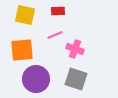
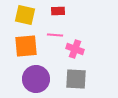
pink line: rotated 28 degrees clockwise
orange square: moved 4 px right, 4 px up
gray square: rotated 15 degrees counterclockwise
